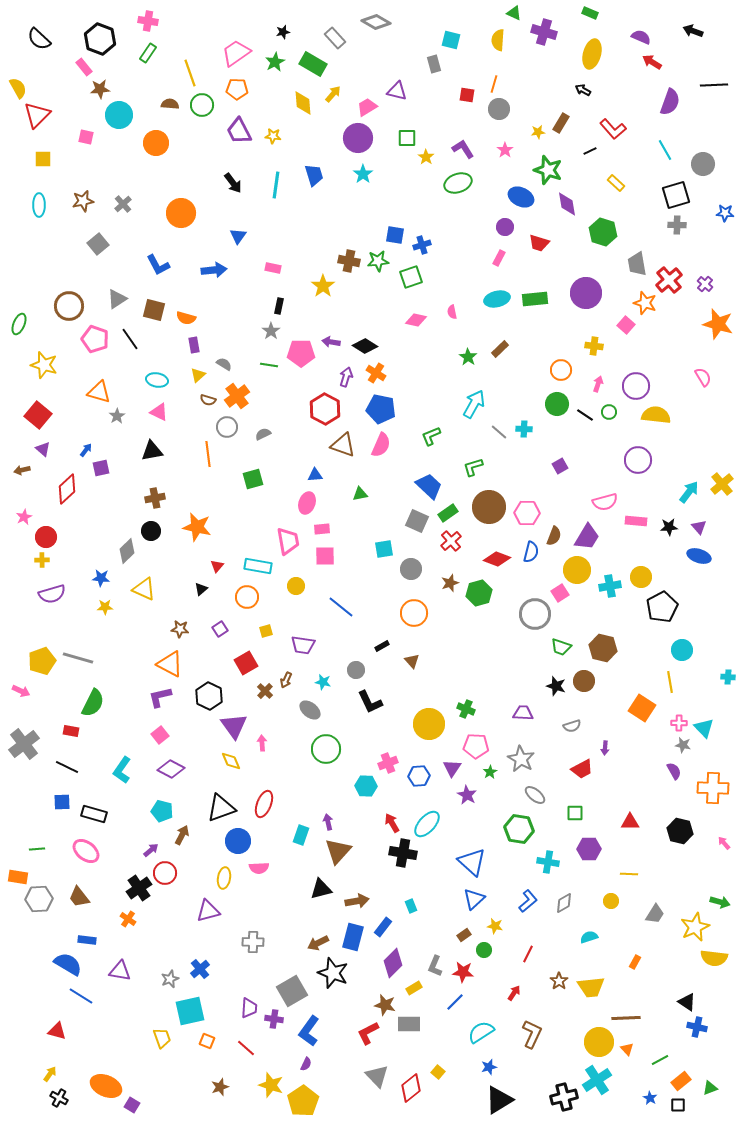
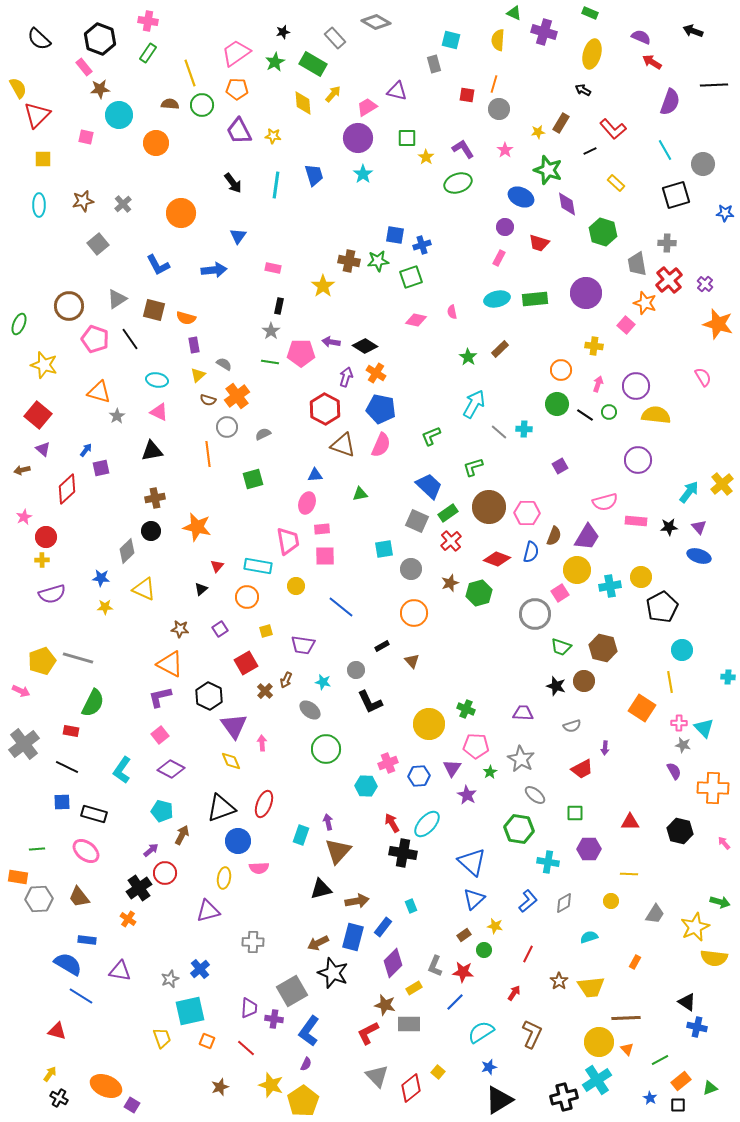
gray cross at (677, 225): moved 10 px left, 18 px down
green line at (269, 365): moved 1 px right, 3 px up
